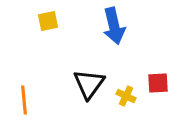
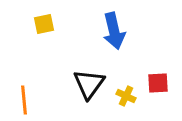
yellow square: moved 4 px left, 3 px down
blue arrow: moved 5 px down
